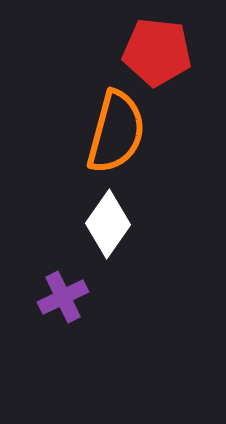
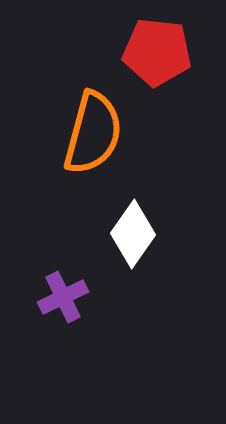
orange semicircle: moved 23 px left, 1 px down
white diamond: moved 25 px right, 10 px down
